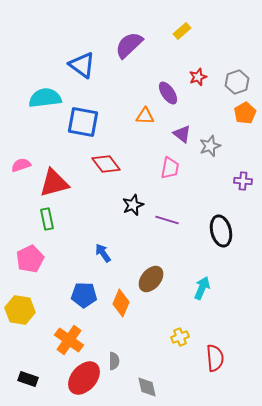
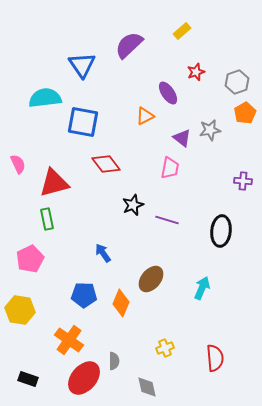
blue triangle: rotated 20 degrees clockwise
red star: moved 2 px left, 5 px up
orange triangle: rotated 30 degrees counterclockwise
purple triangle: moved 4 px down
gray star: moved 16 px up; rotated 10 degrees clockwise
pink semicircle: moved 3 px left, 1 px up; rotated 84 degrees clockwise
black ellipse: rotated 20 degrees clockwise
yellow cross: moved 15 px left, 11 px down
